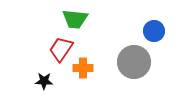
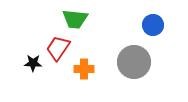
blue circle: moved 1 px left, 6 px up
red trapezoid: moved 3 px left, 1 px up
orange cross: moved 1 px right, 1 px down
black star: moved 11 px left, 18 px up
